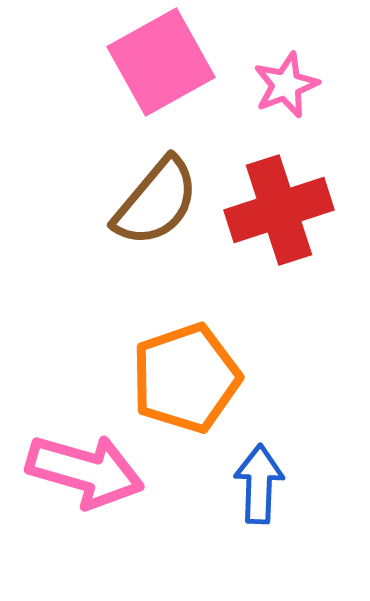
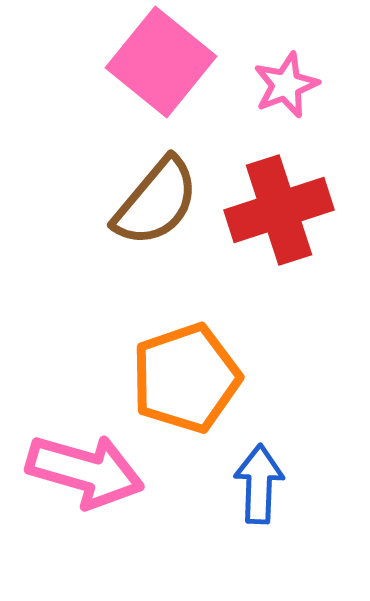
pink square: rotated 22 degrees counterclockwise
